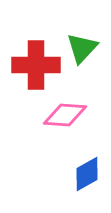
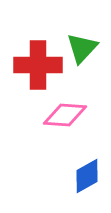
red cross: moved 2 px right
blue diamond: moved 2 px down
